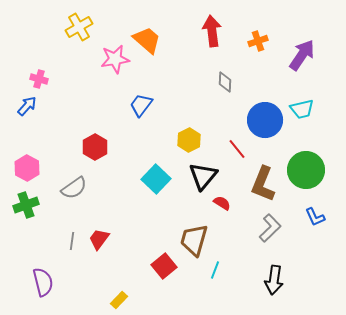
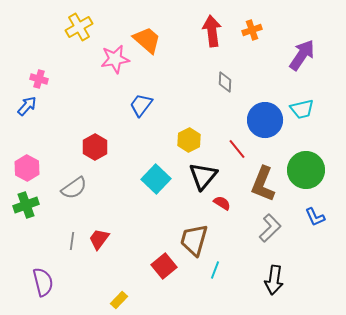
orange cross: moved 6 px left, 11 px up
